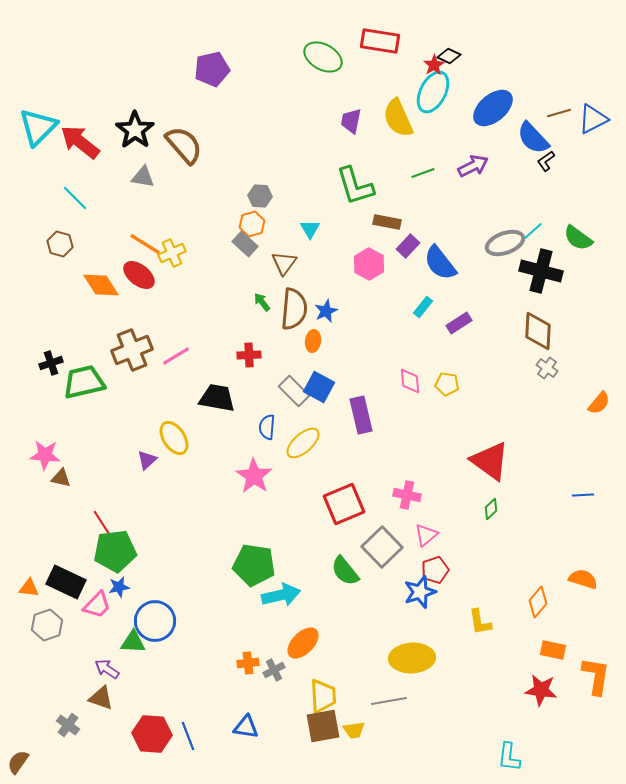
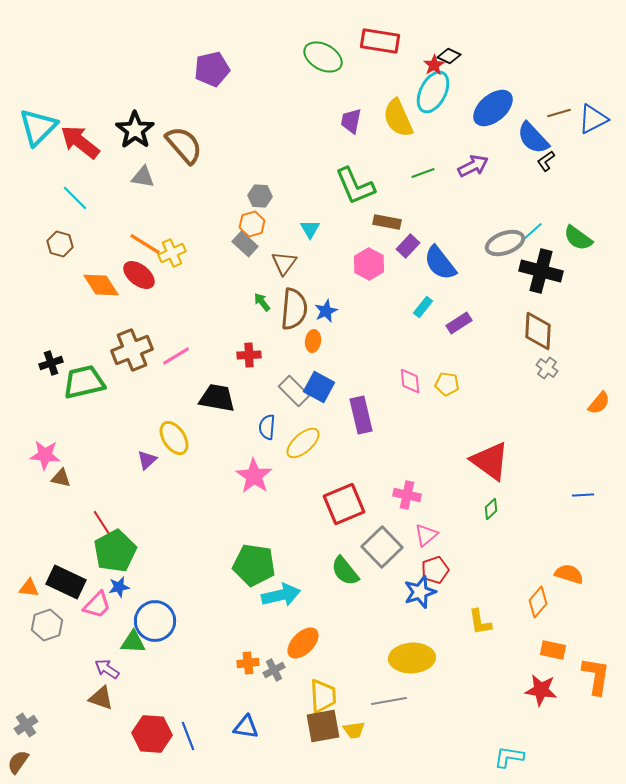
green L-shape at (355, 186): rotated 6 degrees counterclockwise
green pentagon at (115, 551): rotated 21 degrees counterclockwise
orange semicircle at (583, 579): moved 14 px left, 5 px up
gray cross at (68, 725): moved 42 px left; rotated 20 degrees clockwise
cyan L-shape at (509, 757): rotated 92 degrees clockwise
